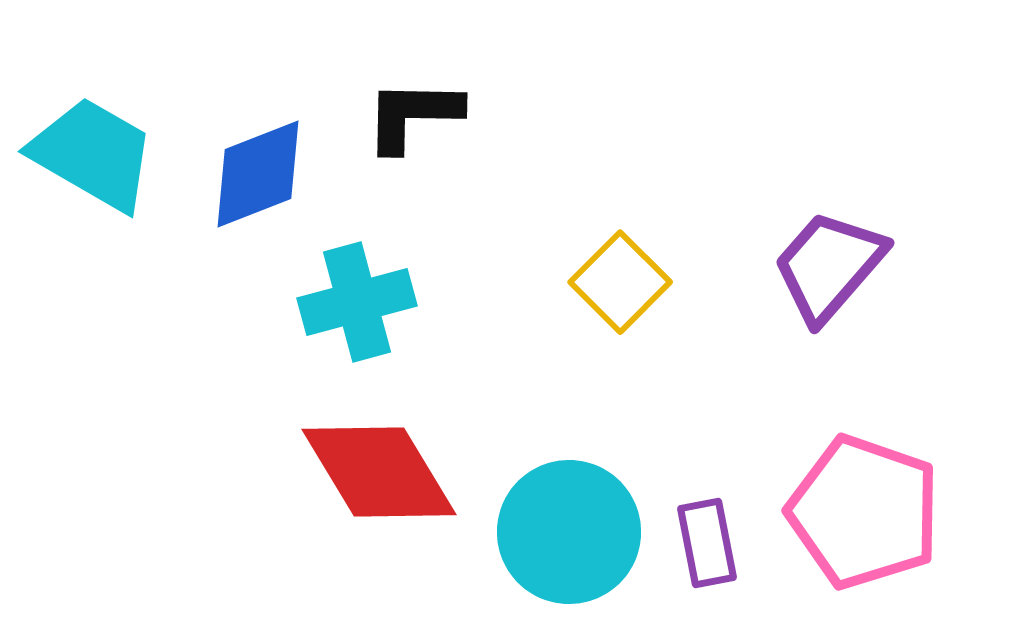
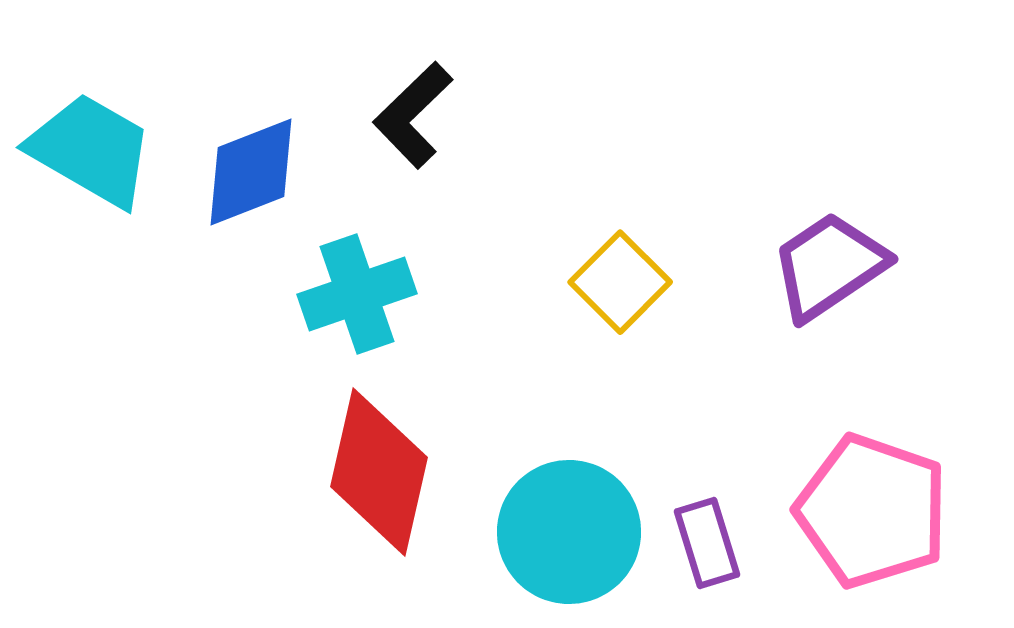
black L-shape: rotated 45 degrees counterclockwise
cyan trapezoid: moved 2 px left, 4 px up
blue diamond: moved 7 px left, 2 px up
purple trapezoid: rotated 15 degrees clockwise
cyan cross: moved 8 px up; rotated 4 degrees counterclockwise
red diamond: rotated 44 degrees clockwise
pink pentagon: moved 8 px right, 1 px up
purple rectangle: rotated 6 degrees counterclockwise
